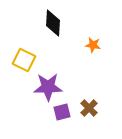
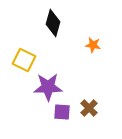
black diamond: rotated 12 degrees clockwise
purple square: rotated 18 degrees clockwise
